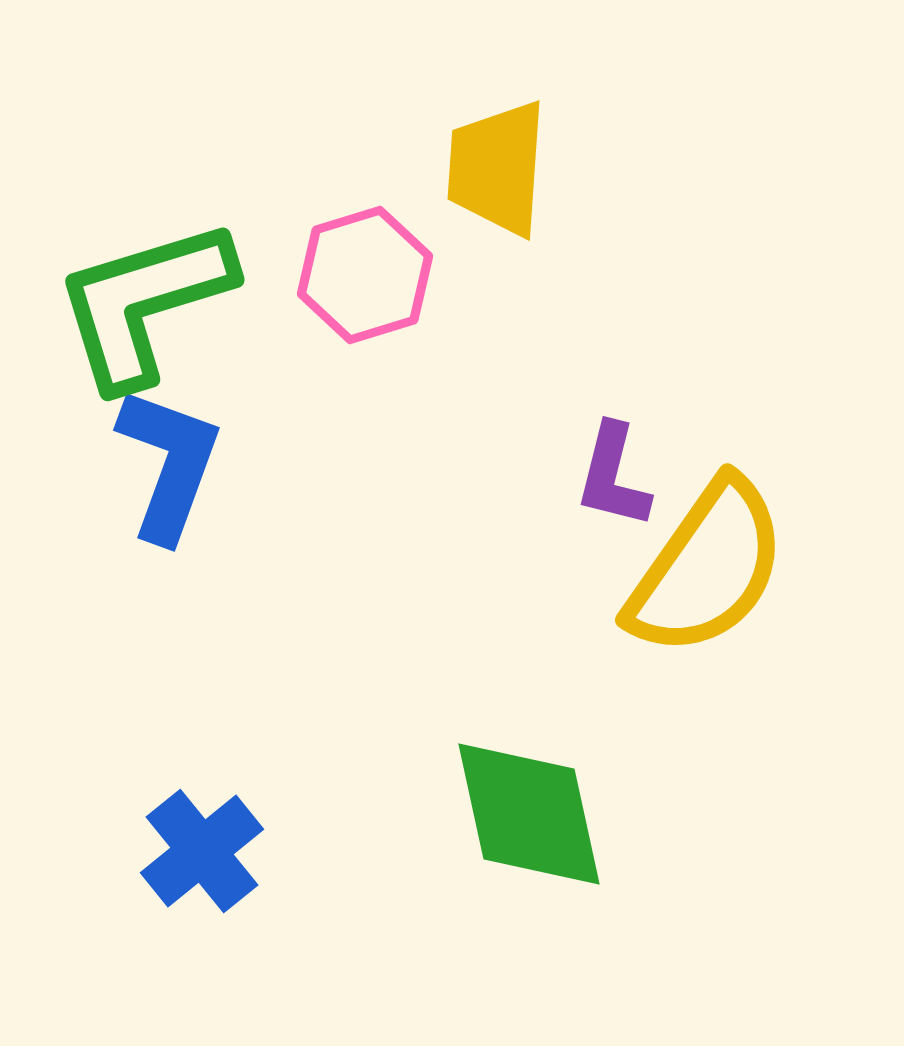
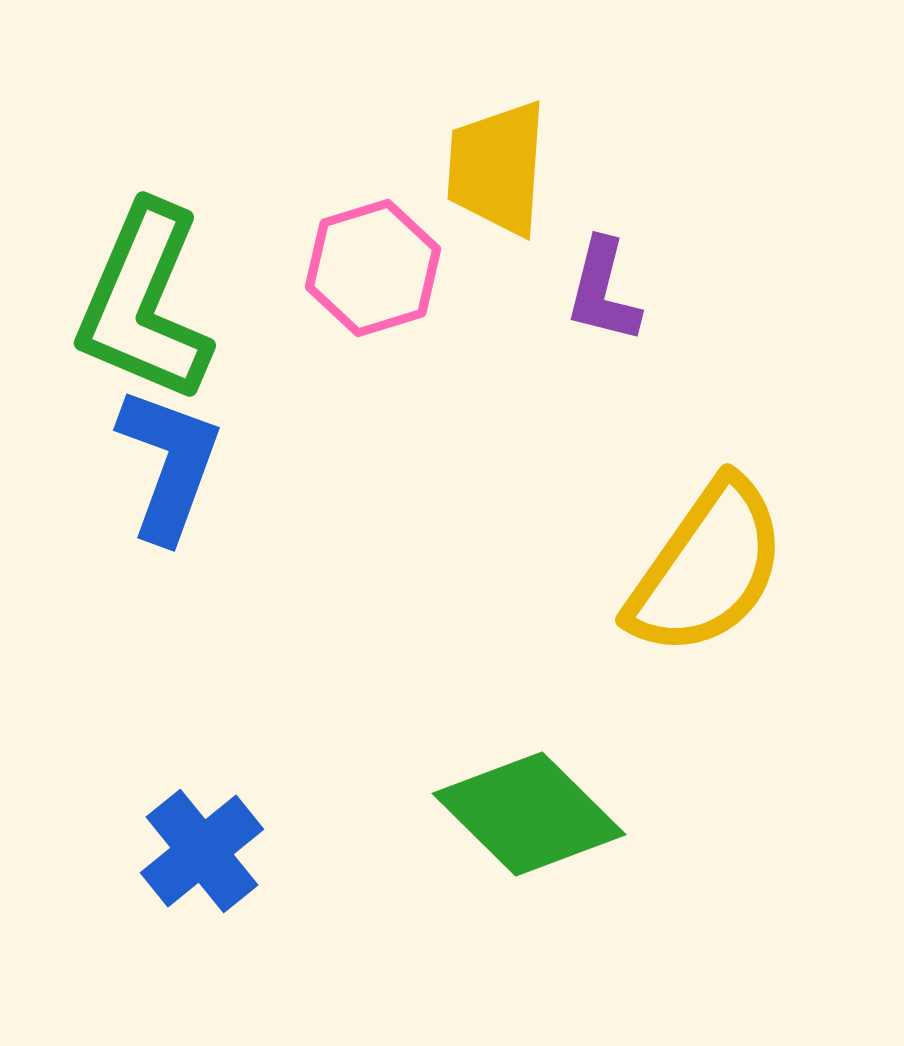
pink hexagon: moved 8 px right, 7 px up
green L-shape: rotated 50 degrees counterclockwise
purple L-shape: moved 10 px left, 185 px up
green diamond: rotated 33 degrees counterclockwise
